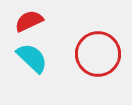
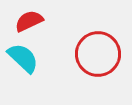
cyan semicircle: moved 9 px left
